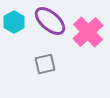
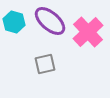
cyan hexagon: rotated 15 degrees counterclockwise
